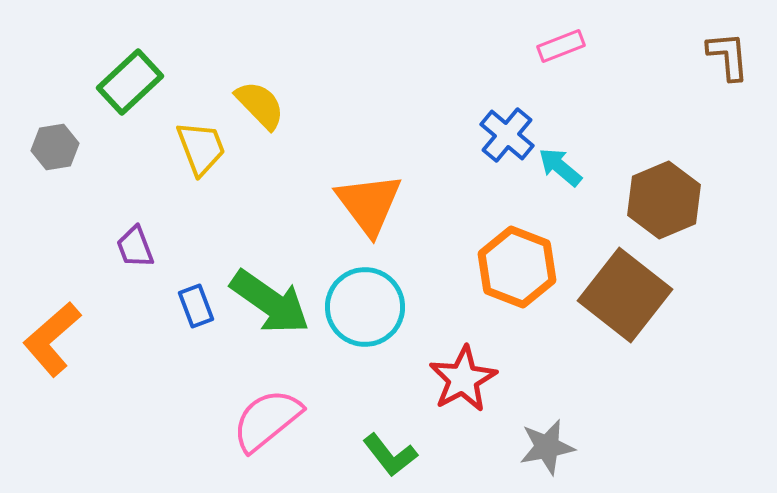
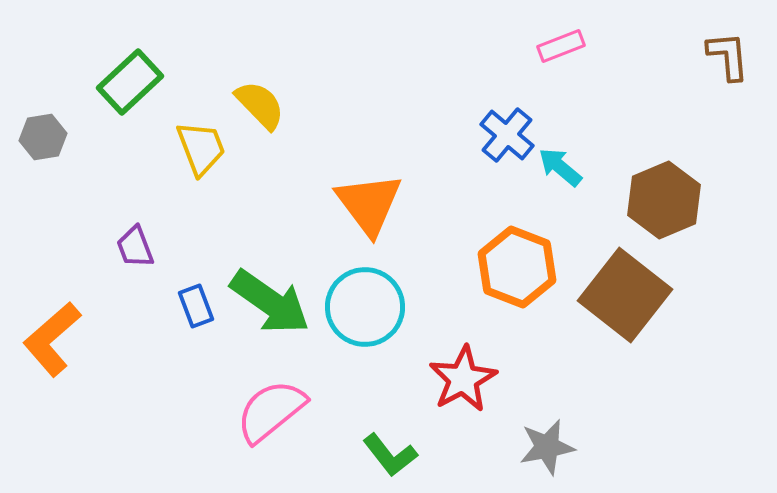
gray hexagon: moved 12 px left, 10 px up
pink semicircle: moved 4 px right, 9 px up
